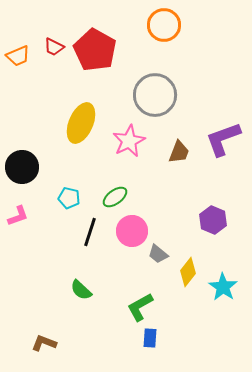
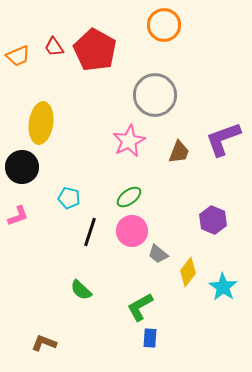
red trapezoid: rotated 30 degrees clockwise
yellow ellipse: moved 40 px left; rotated 15 degrees counterclockwise
green ellipse: moved 14 px right
